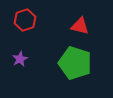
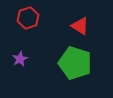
red hexagon: moved 3 px right, 2 px up
red triangle: rotated 18 degrees clockwise
